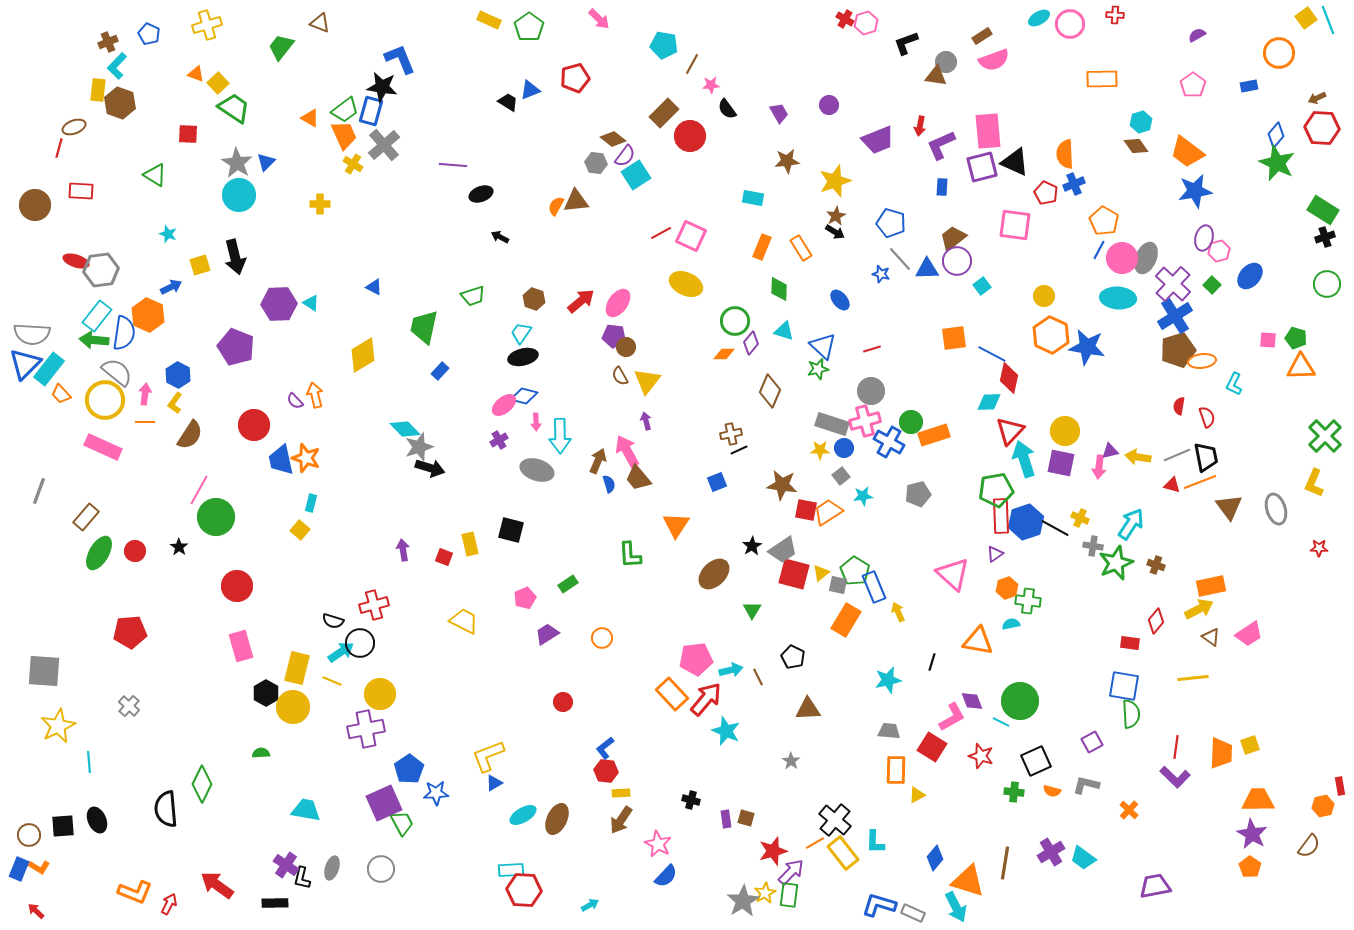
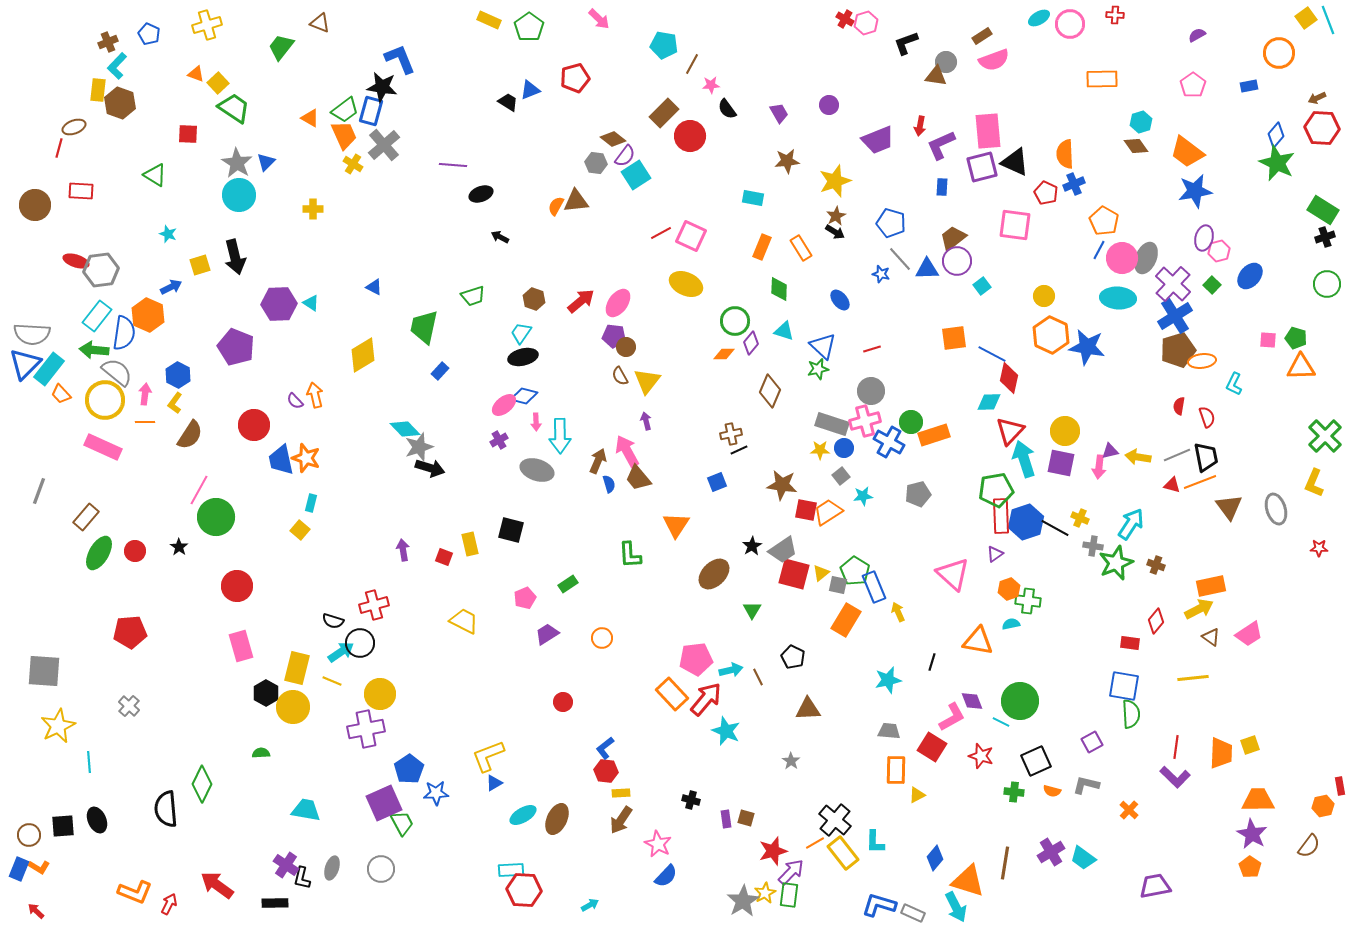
yellow cross at (320, 204): moved 7 px left, 5 px down
green arrow at (94, 340): moved 10 px down
orange hexagon at (1007, 588): moved 2 px right, 1 px down
